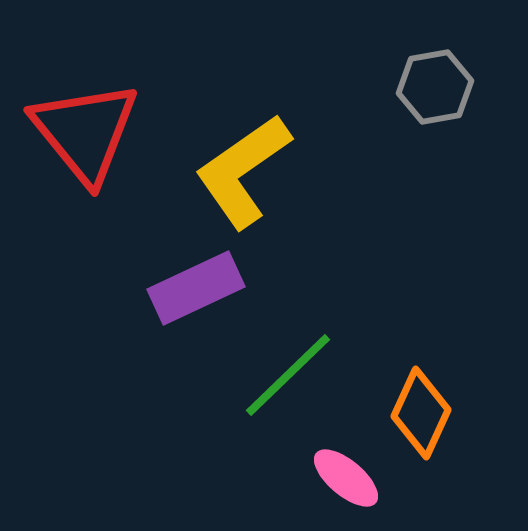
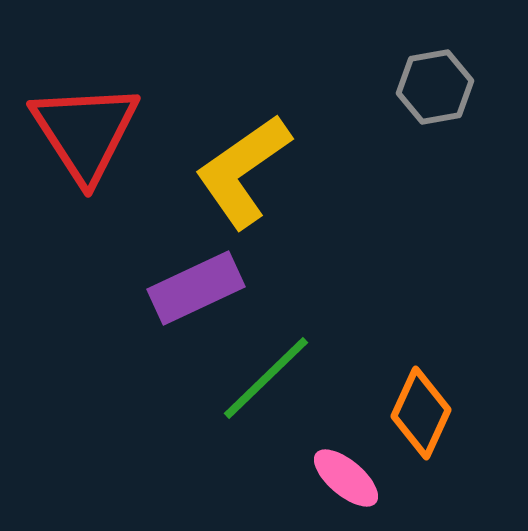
red triangle: rotated 6 degrees clockwise
green line: moved 22 px left, 3 px down
